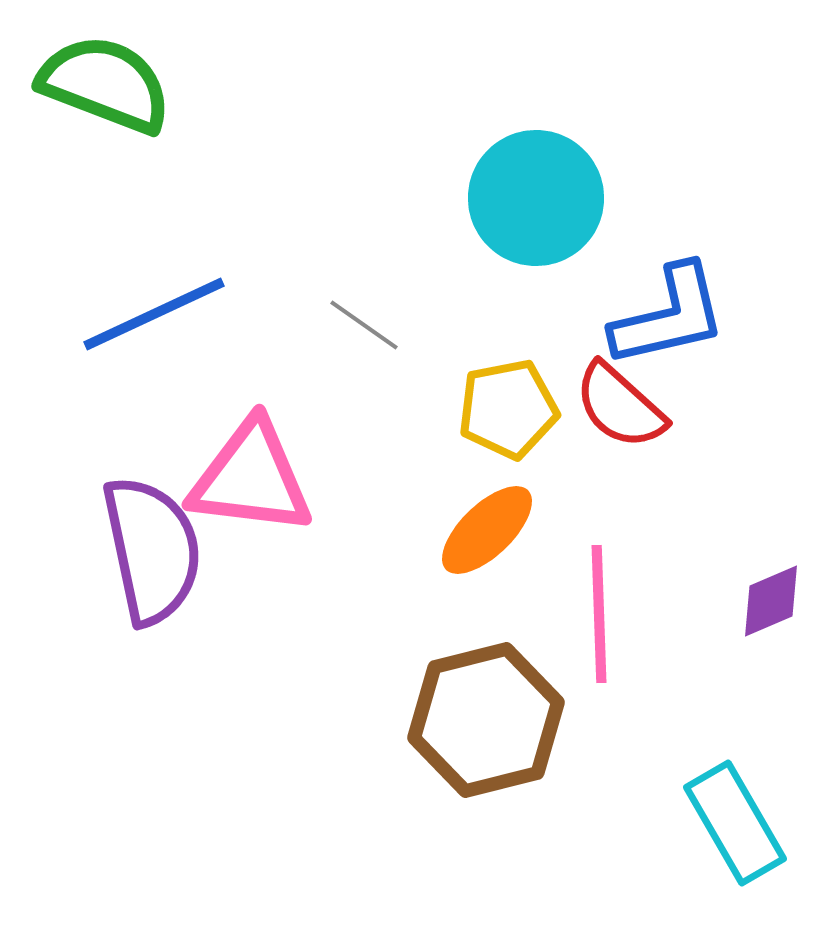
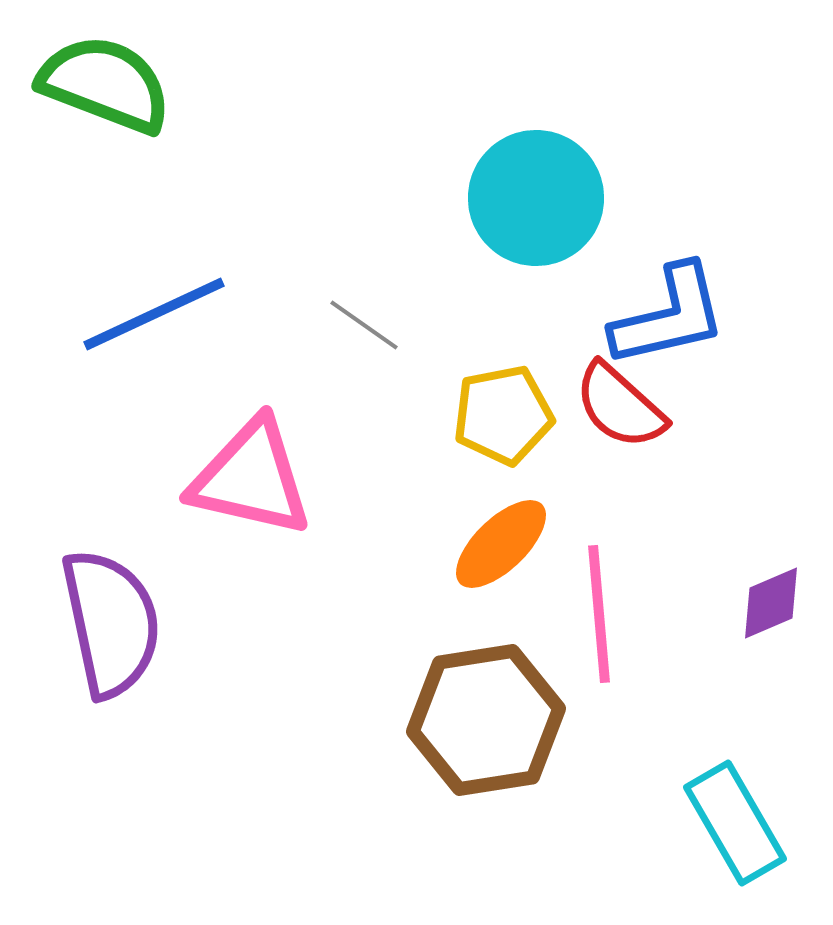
yellow pentagon: moved 5 px left, 6 px down
pink triangle: rotated 6 degrees clockwise
orange ellipse: moved 14 px right, 14 px down
purple semicircle: moved 41 px left, 73 px down
purple diamond: moved 2 px down
pink line: rotated 3 degrees counterclockwise
brown hexagon: rotated 5 degrees clockwise
